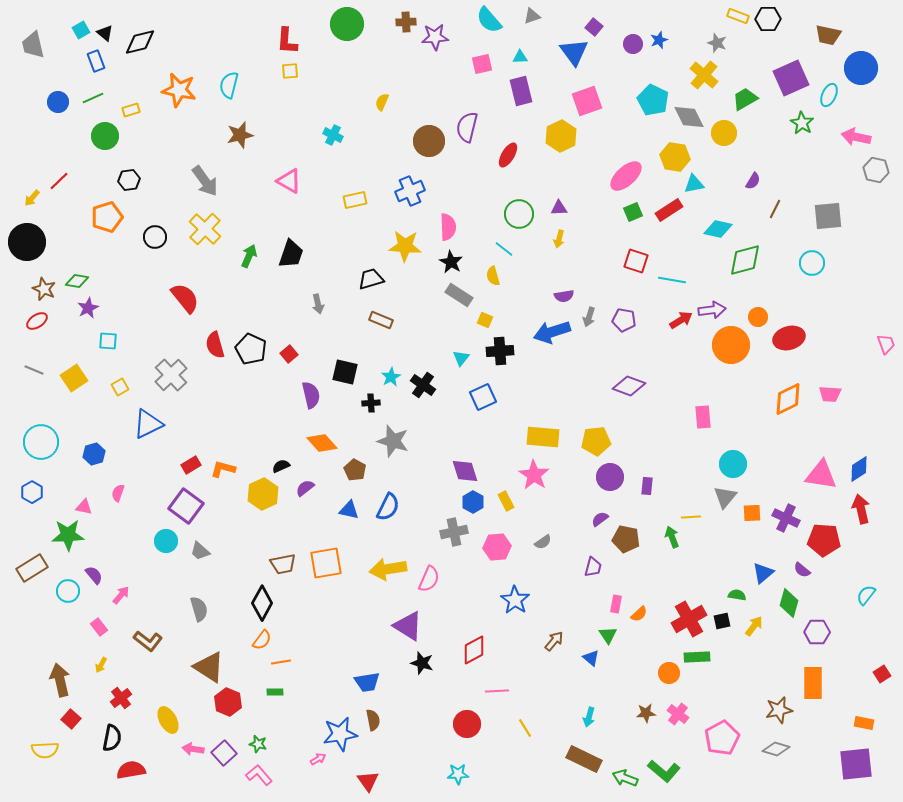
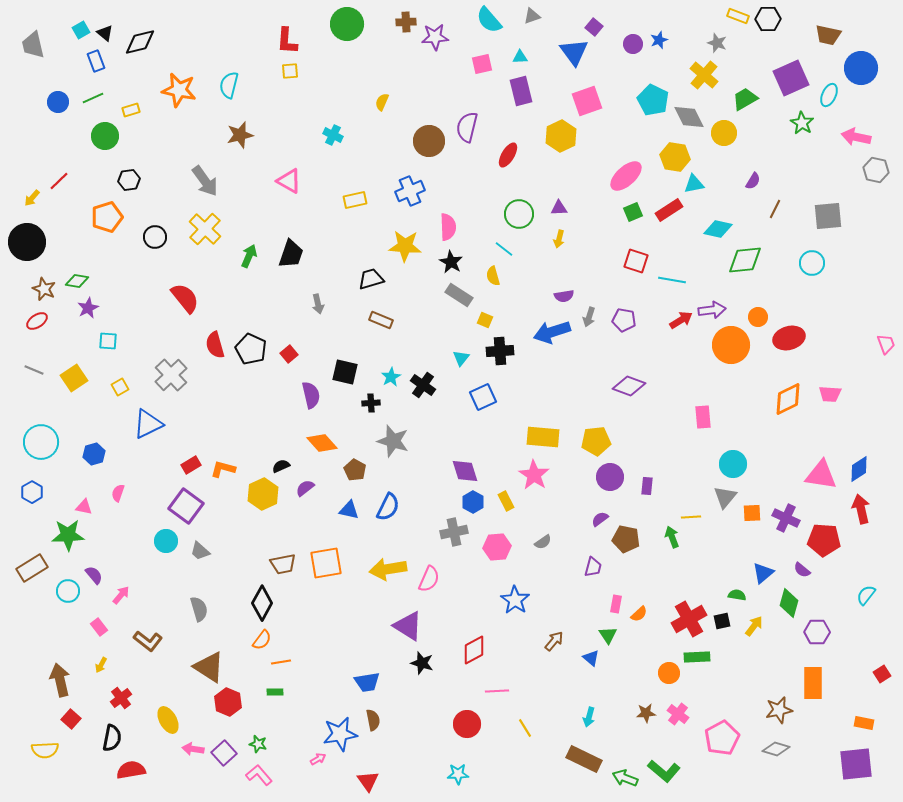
green diamond at (745, 260): rotated 9 degrees clockwise
